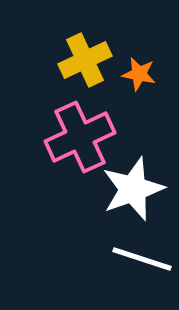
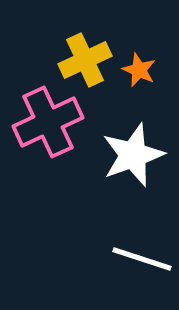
orange star: moved 4 px up; rotated 12 degrees clockwise
pink cross: moved 32 px left, 15 px up
white star: moved 34 px up
